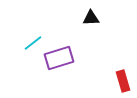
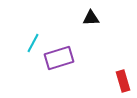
cyan line: rotated 24 degrees counterclockwise
